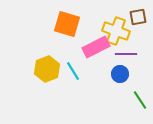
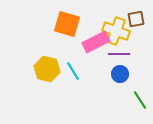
brown square: moved 2 px left, 2 px down
pink rectangle: moved 5 px up
purple line: moved 7 px left
yellow hexagon: rotated 25 degrees counterclockwise
